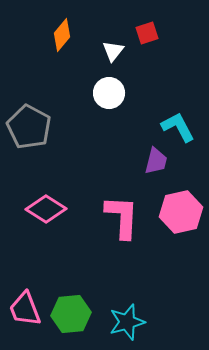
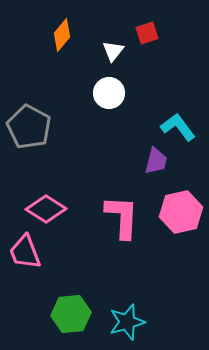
cyan L-shape: rotated 9 degrees counterclockwise
pink trapezoid: moved 57 px up
